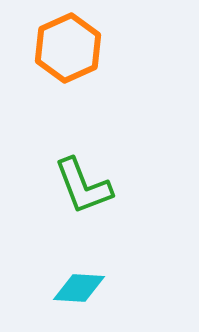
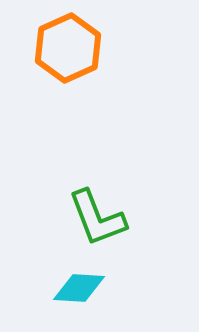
green L-shape: moved 14 px right, 32 px down
